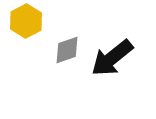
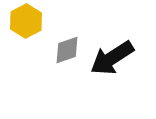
black arrow: rotated 6 degrees clockwise
